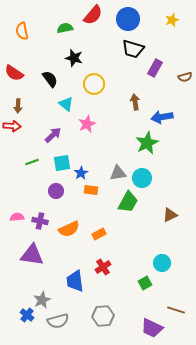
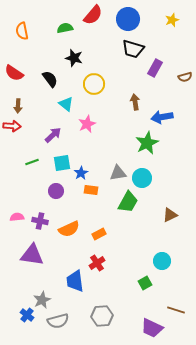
cyan circle at (162, 263): moved 2 px up
red cross at (103, 267): moved 6 px left, 4 px up
gray hexagon at (103, 316): moved 1 px left
